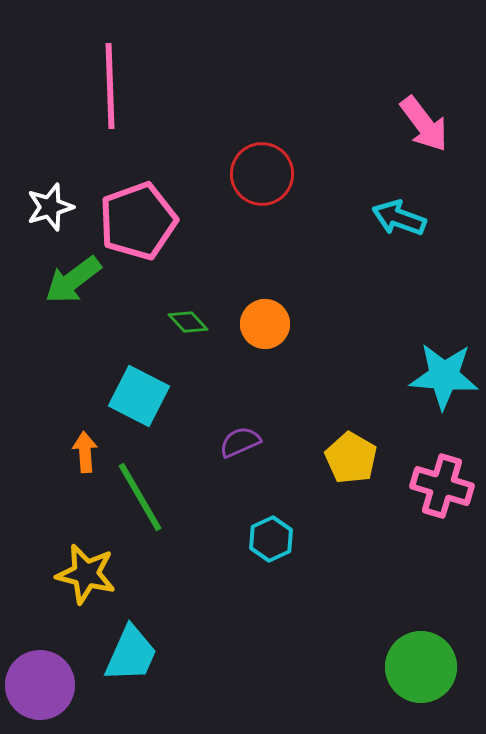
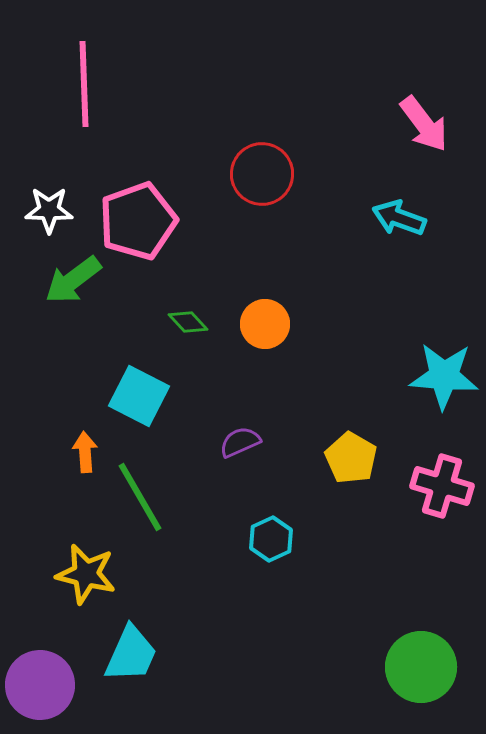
pink line: moved 26 px left, 2 px up
white star: moved 1 px left, 3 px down; rotated 18 degrees clockwise
